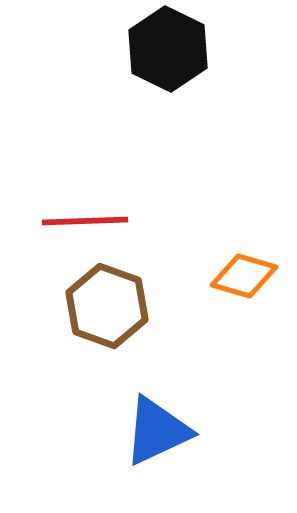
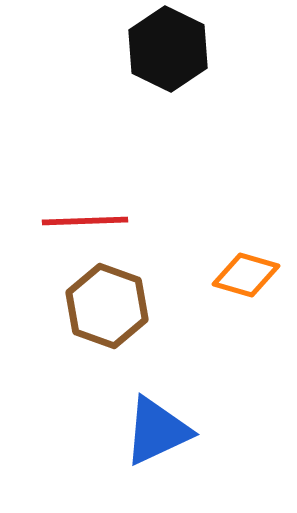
orange diamond: moved 2 px right, 1 px up
